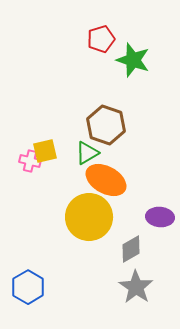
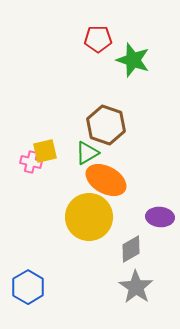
red pentagon: moved 3 px left; rotated 16 degrees clockwise
pink cross: moved 1 px right, 1 px down
